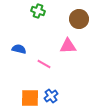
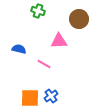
pink triangle: moved 9 px left, 5 px up
